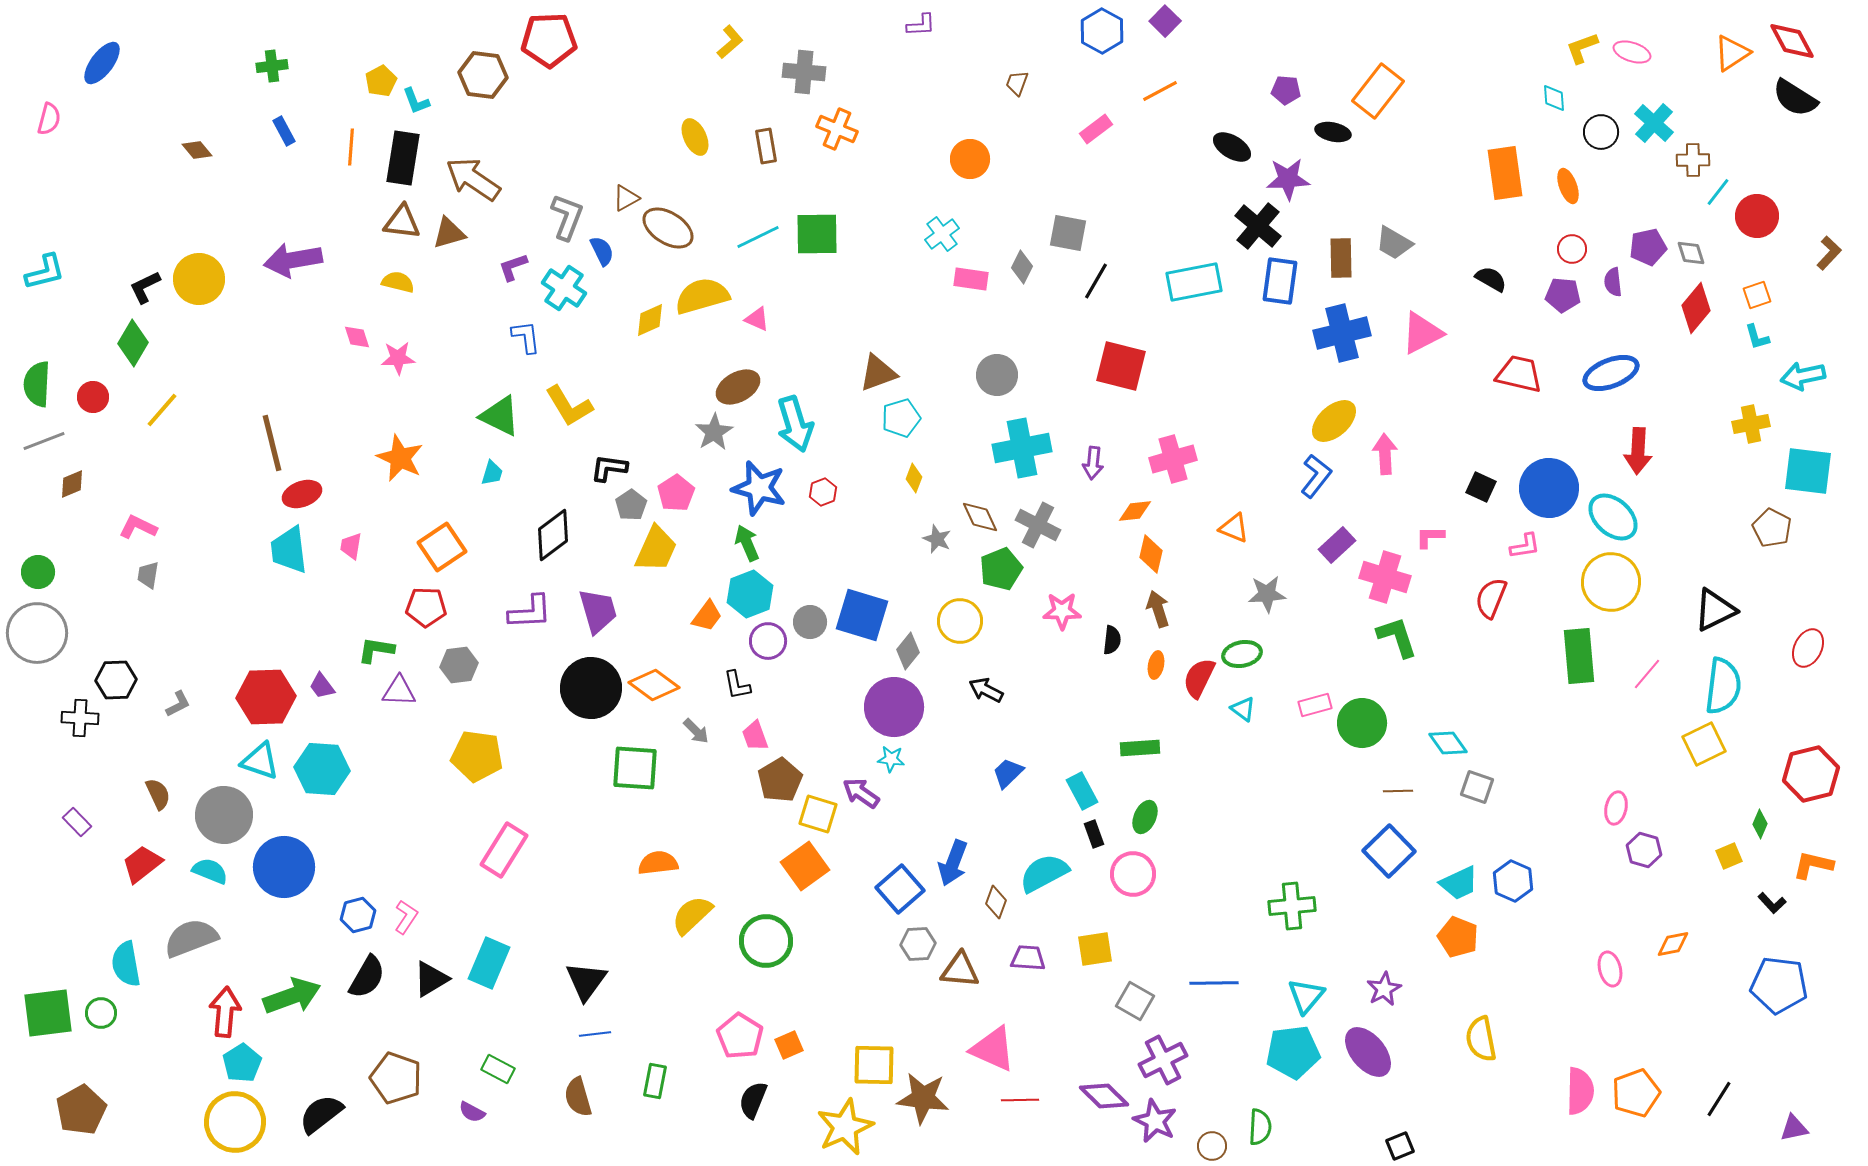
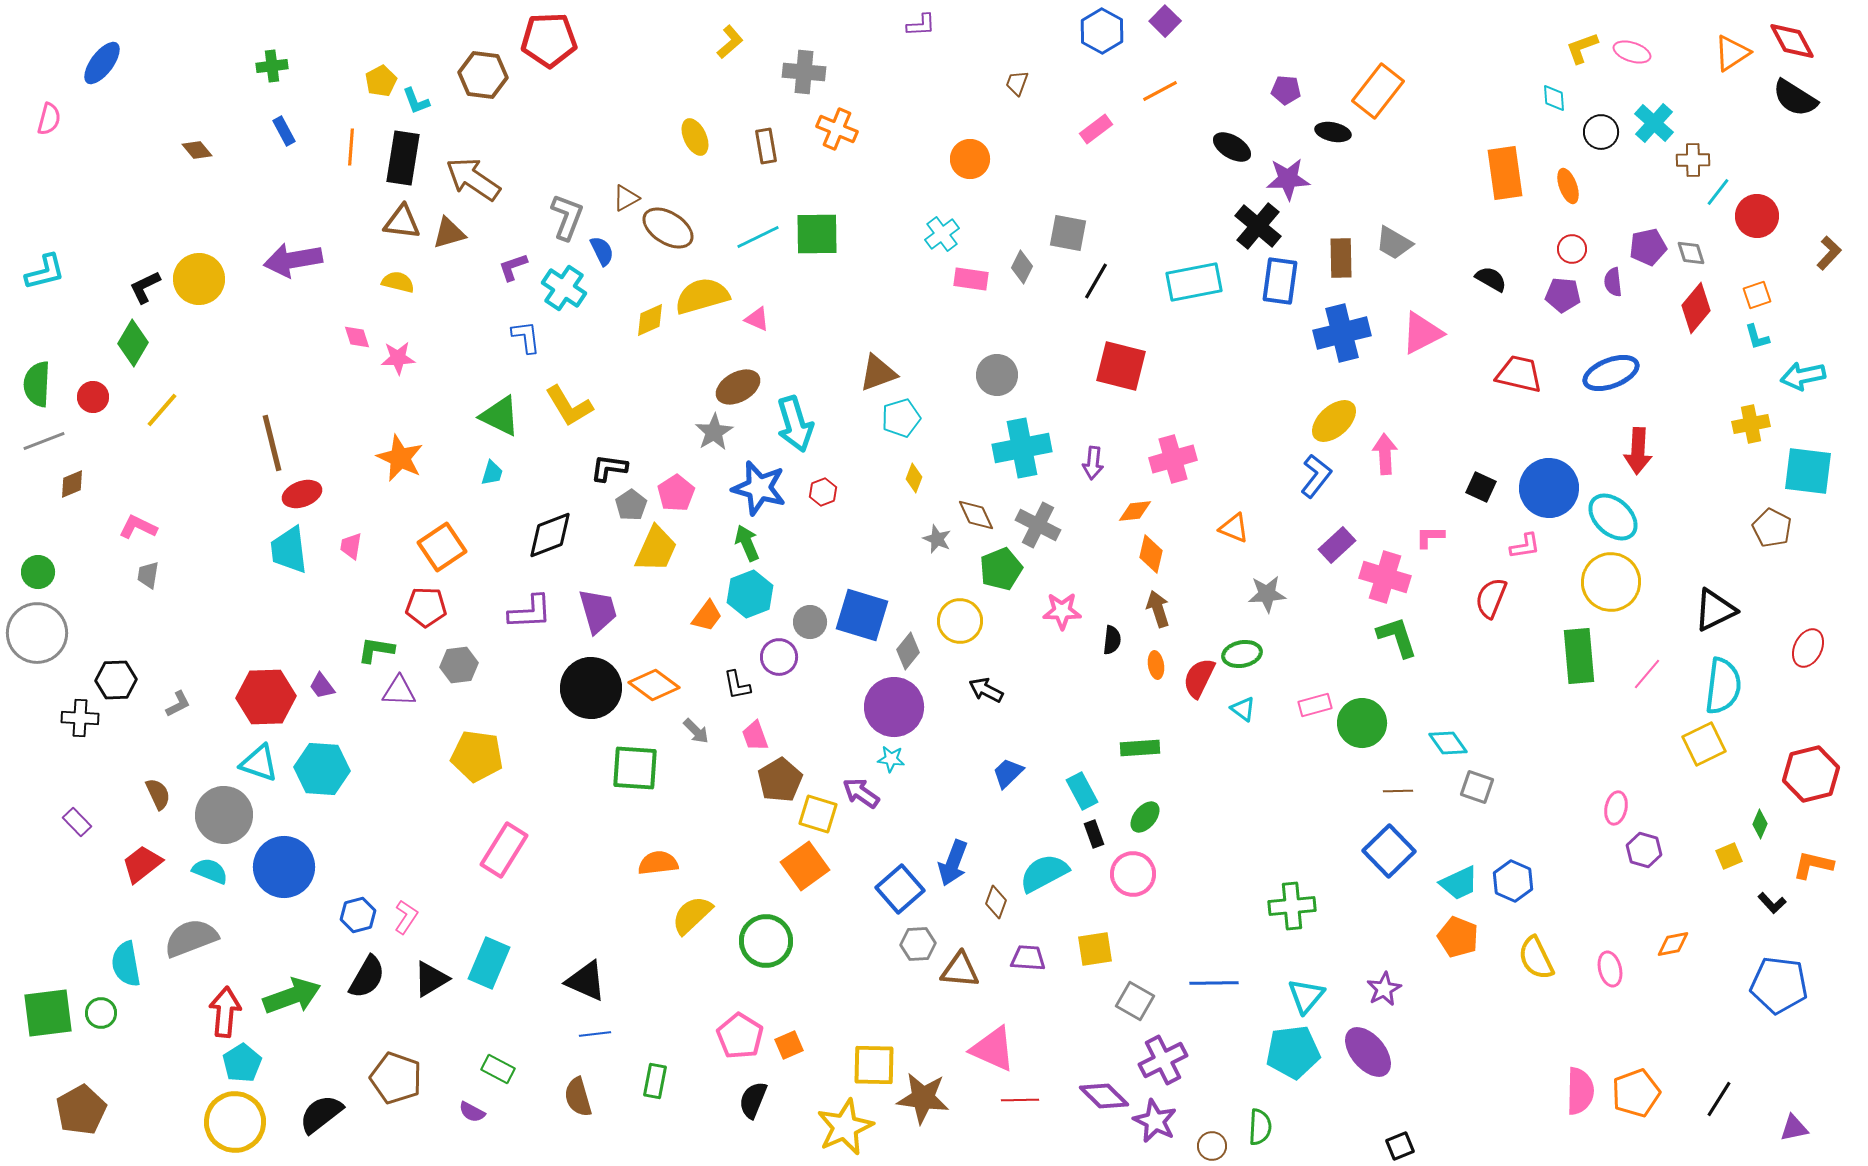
brown diamond at (980, 517): moved 4 px left, 2 px up
black diamond at (553, 535): moved 3 px left; rotated 16 degrees clockwise
purple circle at (768, 641): moved 11 px right, 16 px down
orange ellipse at (1156, 665): rotated 20 degrees counterclockwise
cyan triangle at (260, 761): moved 1 px left, 2 px down
green ellipse at (1145, 817): rotated 16 degrees clockwise
black triangle at (586, 981): rotated 42 degrees counterclockwise
yellow semicircle at (1481, 1039): moved 55 px right, 81 px up; rotated 15 degrees counterclockwise
